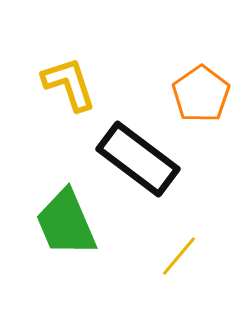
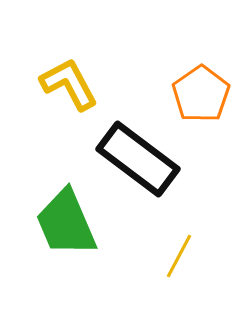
yellow L-shape: rotated 10 degrees counterclockwise
yellow line: rotated 12 degrees counterclockwise
